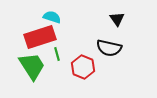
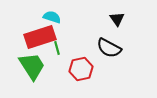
black semicircle: rotated 15 degrees clockwise
green line: moved 6 px up
red hexagon: moved 2 px left, 2 px down; rotated 25 degrees clockwise
